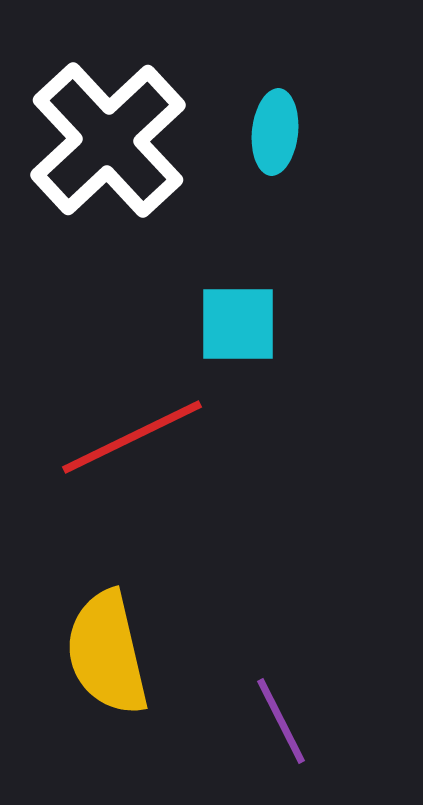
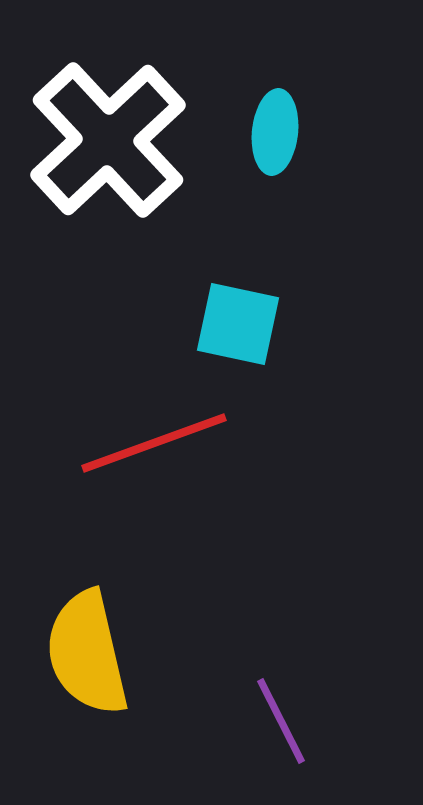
cyan square: rotated 12 degrees clockwise
red line: moved 22 px right, 6 px down; rotated 6 degrees clockwise
yellow semicircle: moved 20 px left
